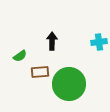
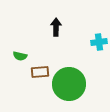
black arrow: moved 4 px right, 14 px up
green semicircle: rotated 48 degrees clockwise
